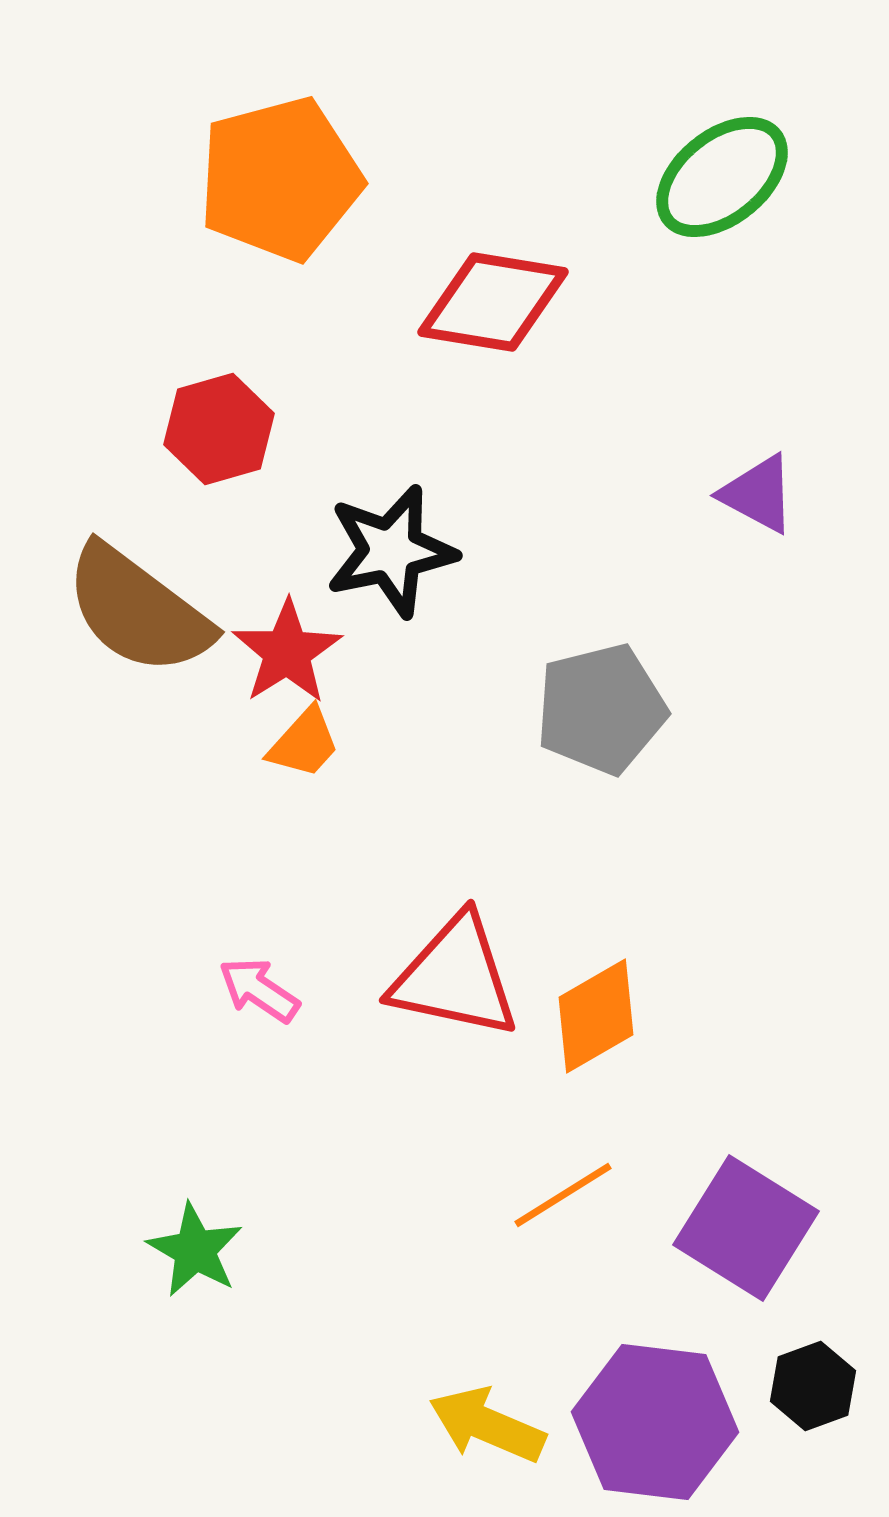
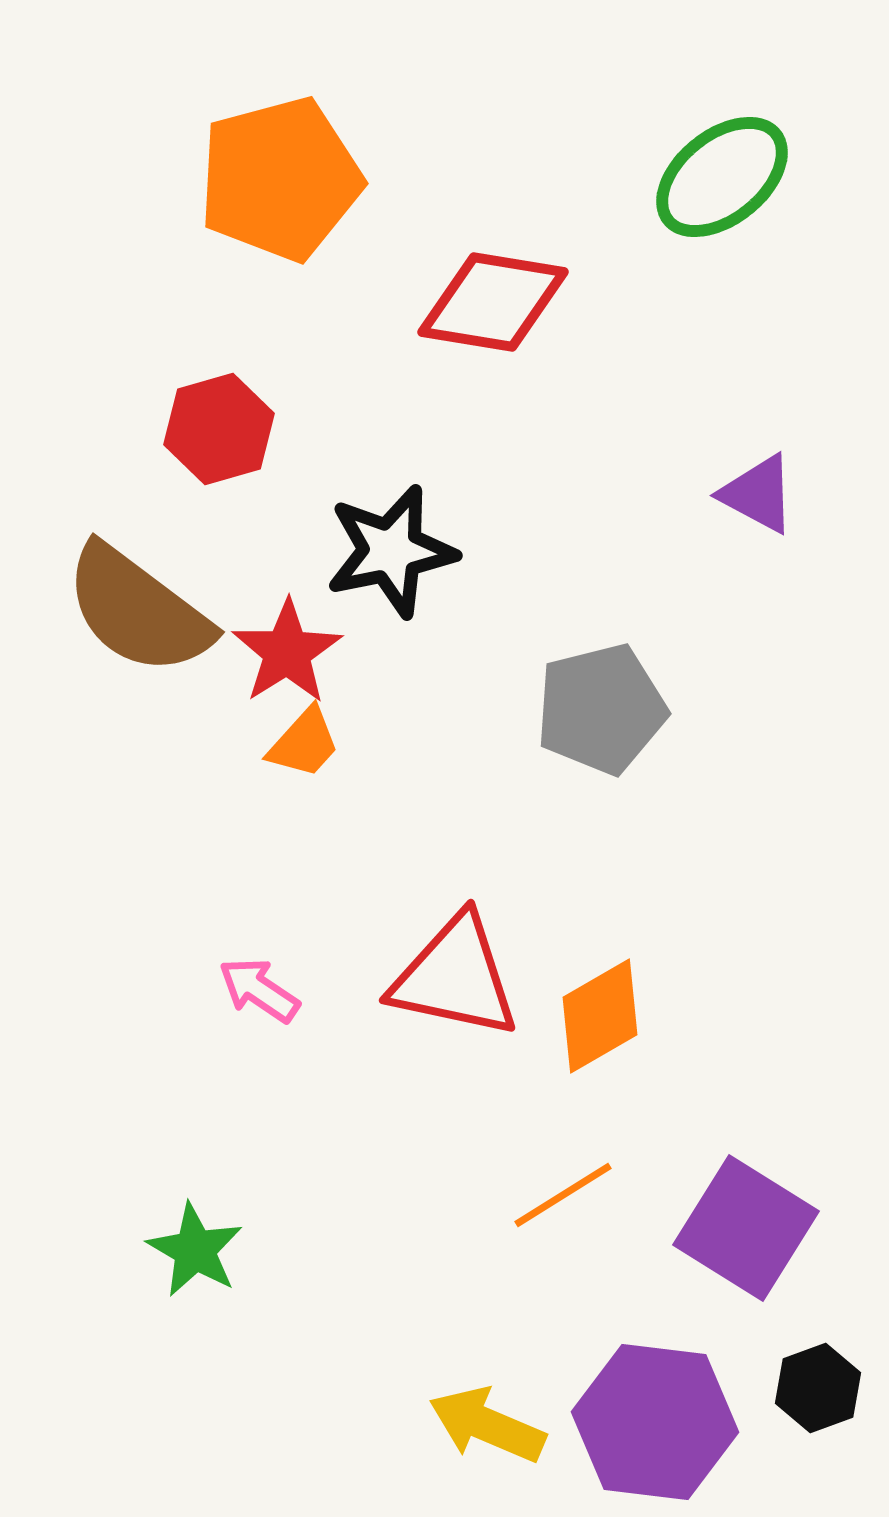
orange diamond: moved 4 px right
black hexagon: moved 5 px right, 2 px down
